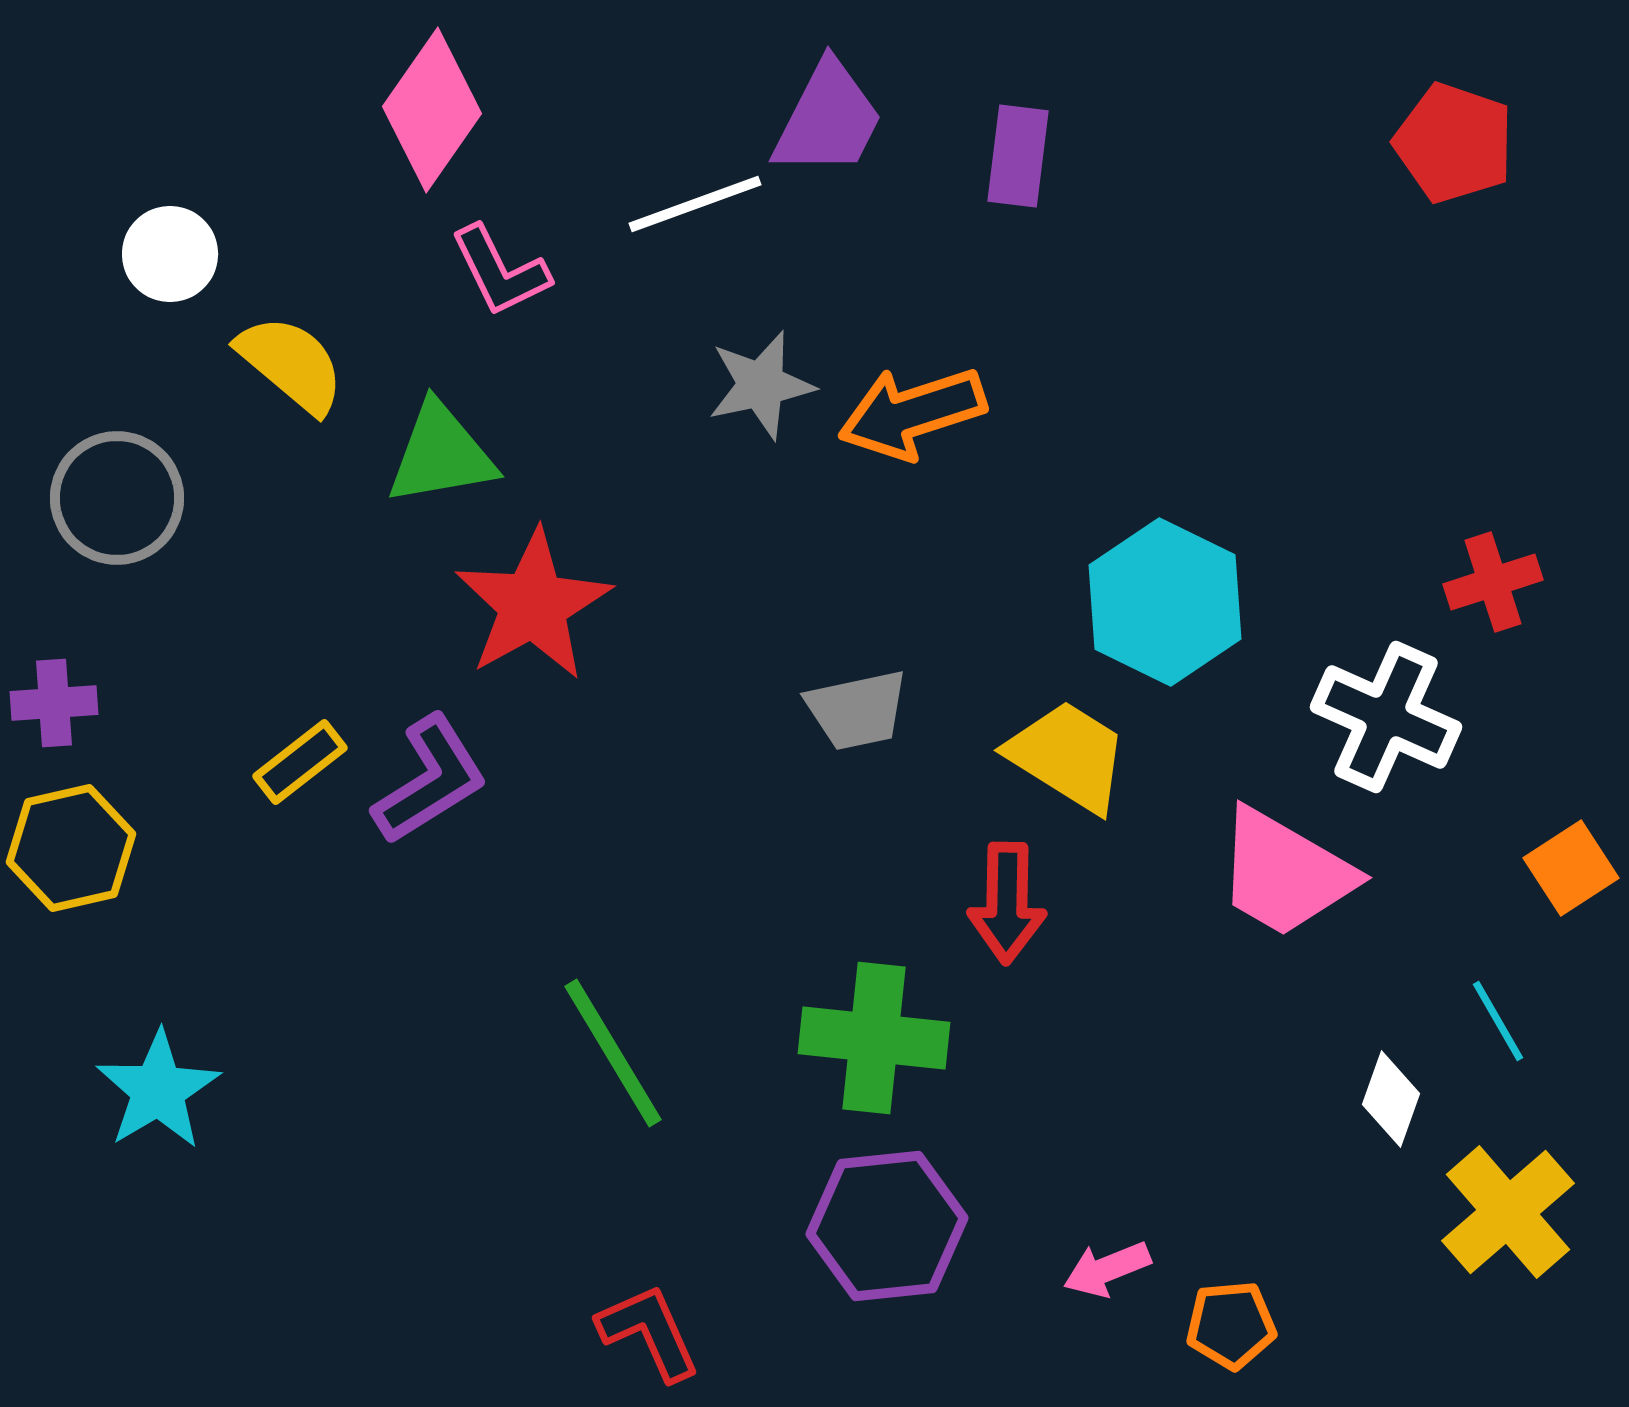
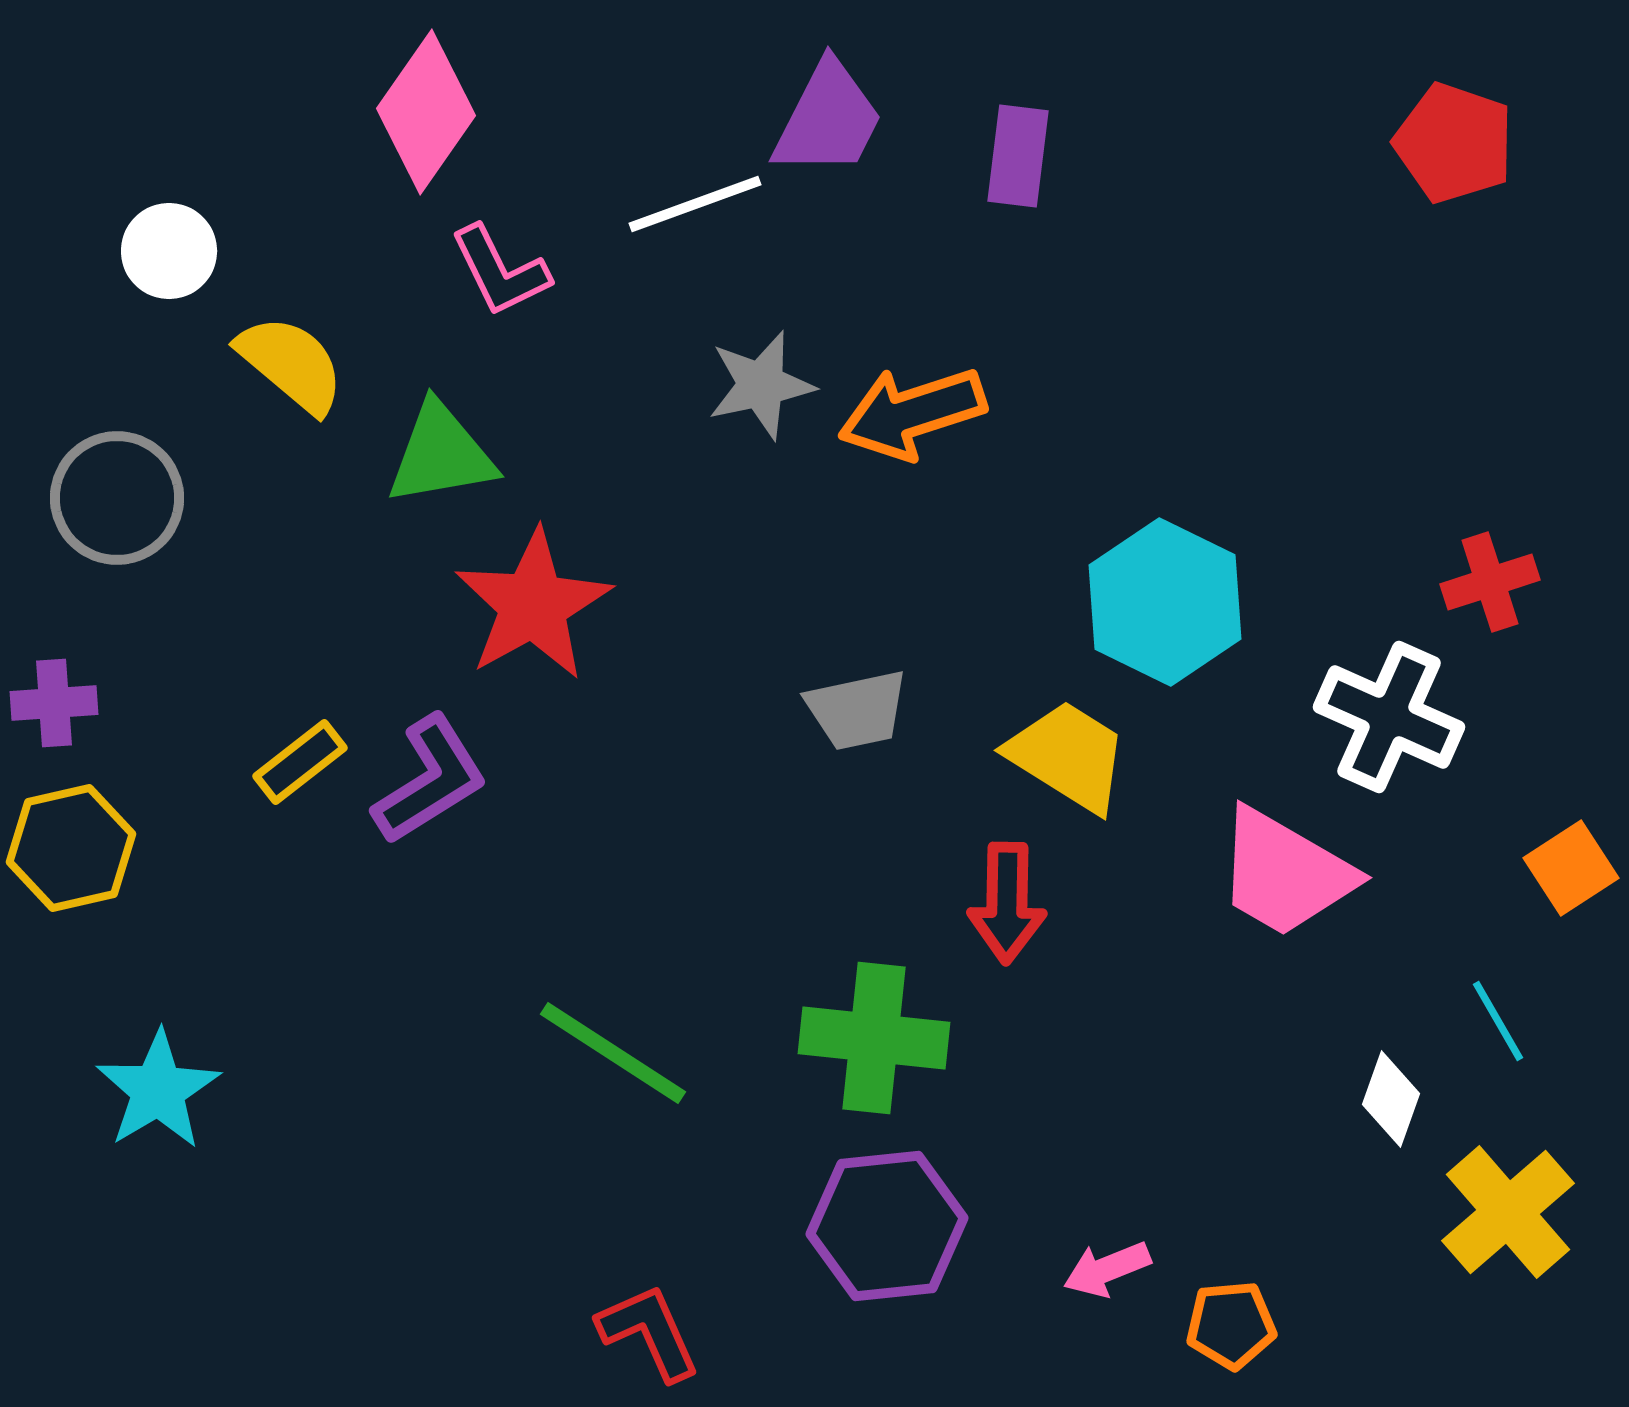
pink diamond: moved 6 px left, 2 px down
white circle: moved 1 px left, 3 px up
red cross: moved 3 px left
white cross: moved 3 px right
green line: rotated 26 degrees counterclockwise
